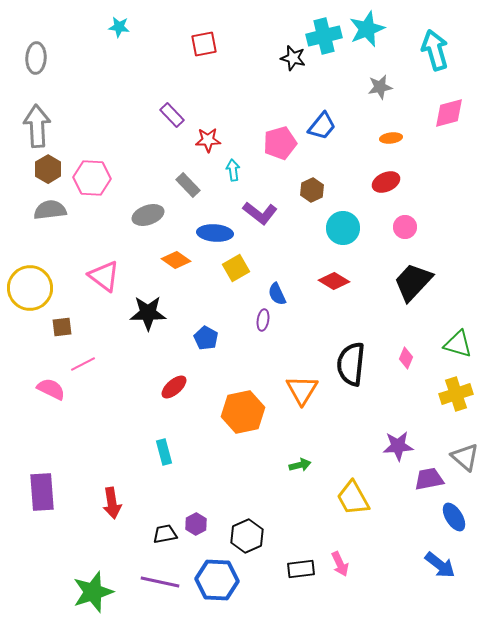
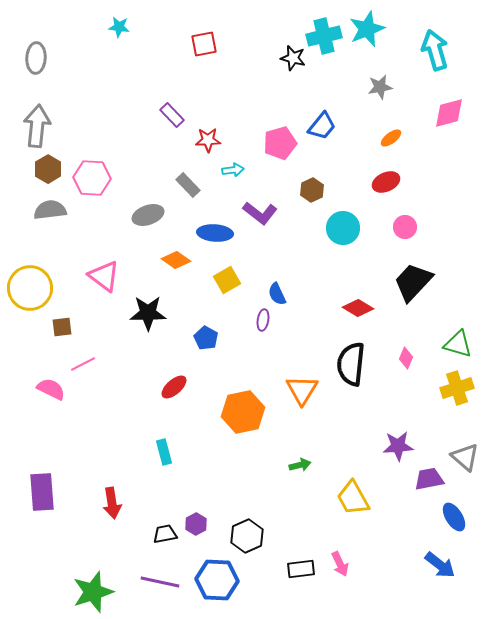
gray arrow at (37, 126): rotated 9 degrees clockwise
orange ellipse at (391, 138): rotated 30 degrees counterclockwise
cyan arrow at (233, 170): rotated 90 degrees clockwise
yellow square at (236, 268): moved 9 px left, 12 px down
red diamond at (334, 281): moved 24 px right, 27 px down
yellow cross at (456, 394): moved 1 px right, 6 px up
